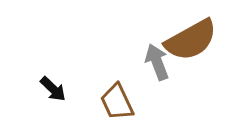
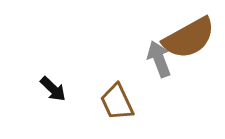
brown semicircle: moved 2 px left, 2 px up
gray arrow: moved 2 px right, 3 px up
